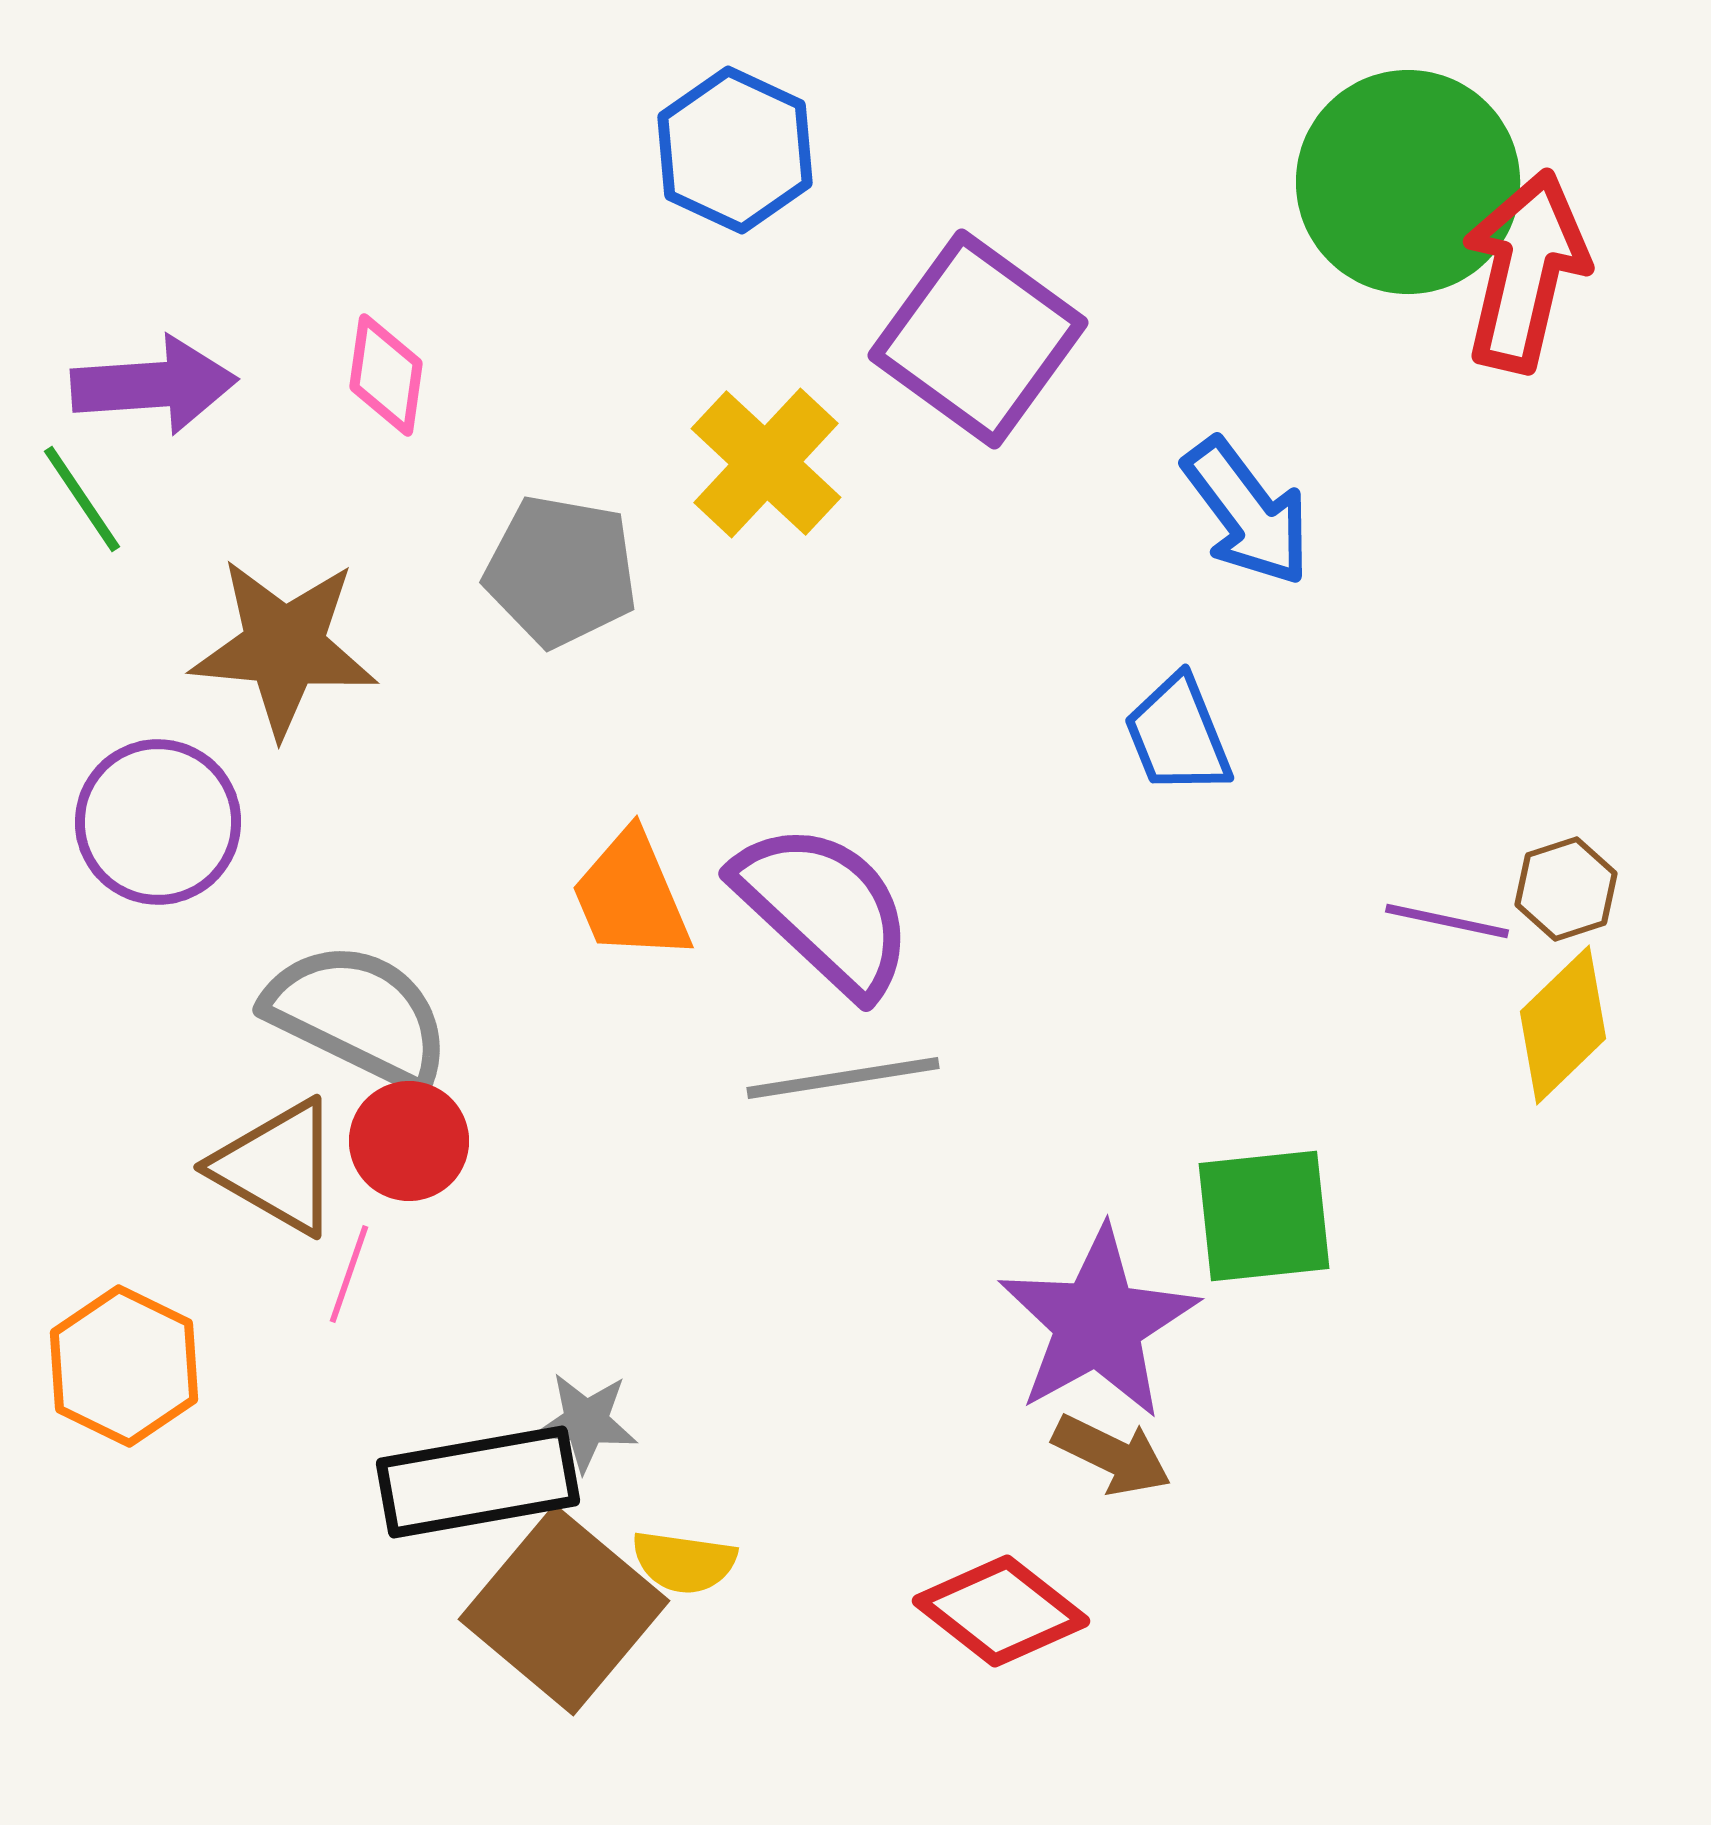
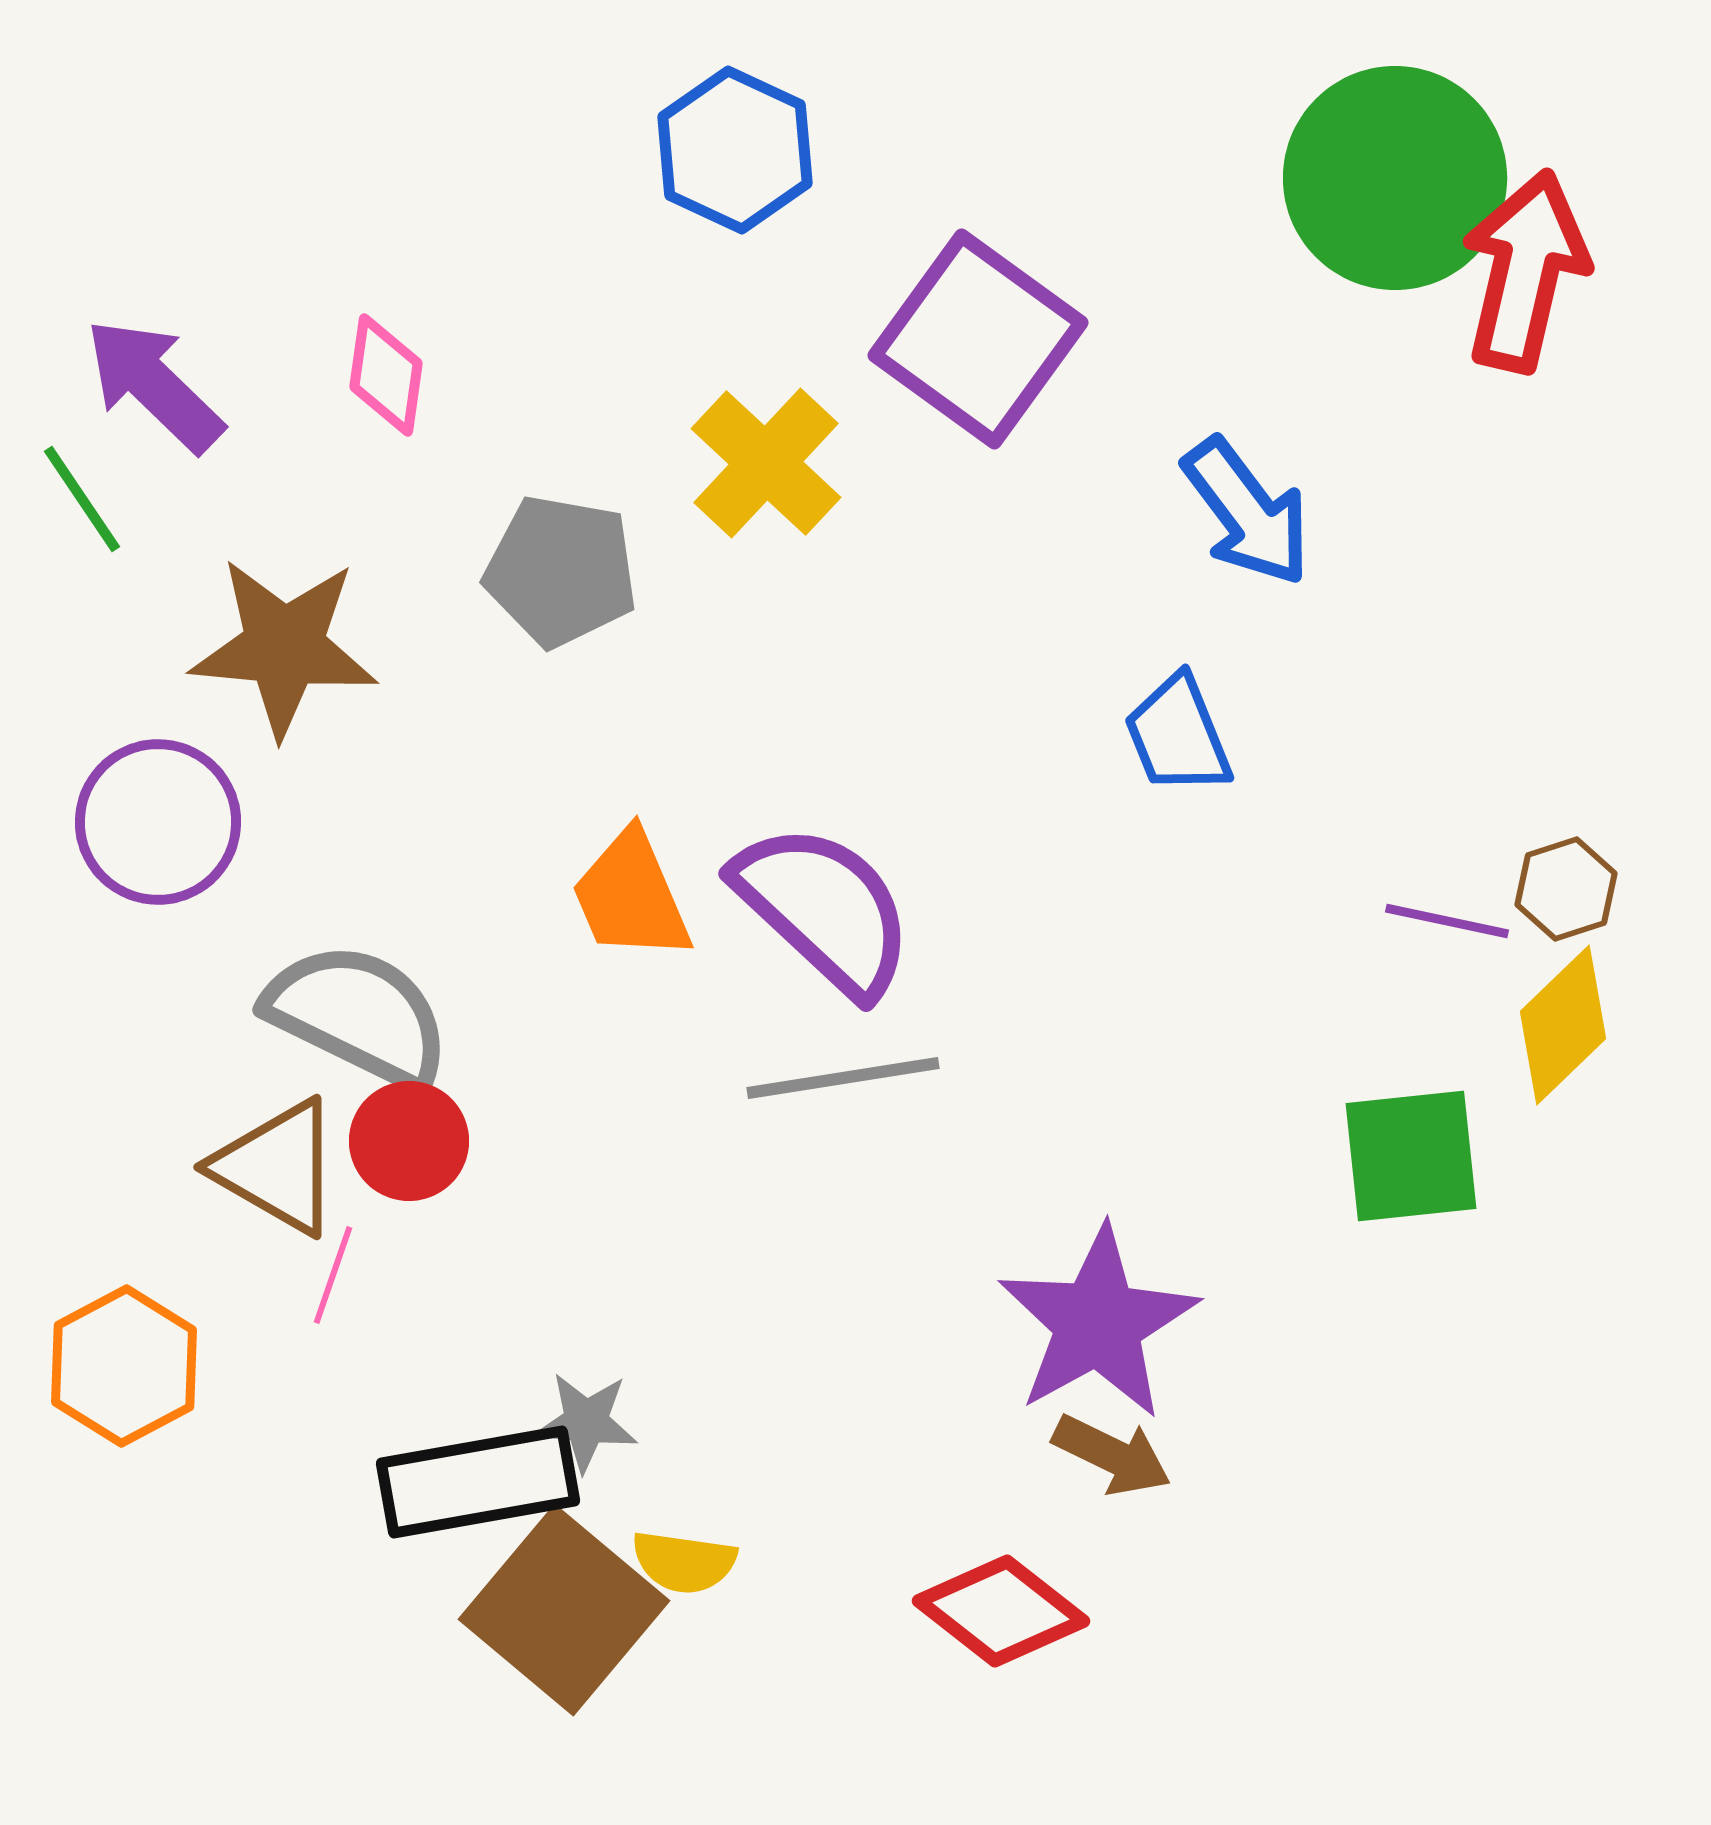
green circle: moved 13 px left, 4 px up
purple arrow: rotated 132 degrees counterclockwise
green square: moved 147 px right, 60 px up
pink line: moved 16 px left, 1 px down
orange hexagon: rotated 6 degrees clockwise
